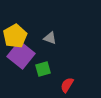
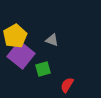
gray triangle: moved 2 px right, 2 px down
